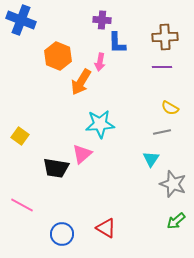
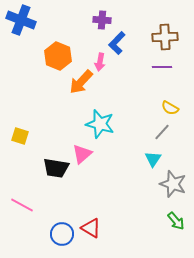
blue L-shape: rotated 45 degrees clockwise
orange arrow: rotated 12 degrees clockwise
cyan star: rotated 20 degrees clockwise
gray line: rotated 36 degrees counterclockwise
yellow square: rotated 18 degrees counterclockwise
cyan triangle: moved 2 px right
green arrow: rotated 90 degrees counterclockwise
red triangle: moved 15 px left
